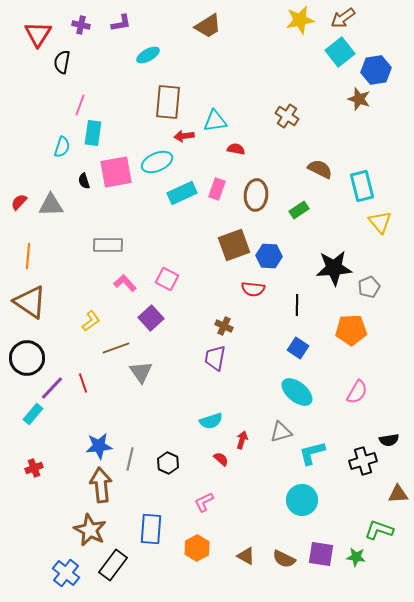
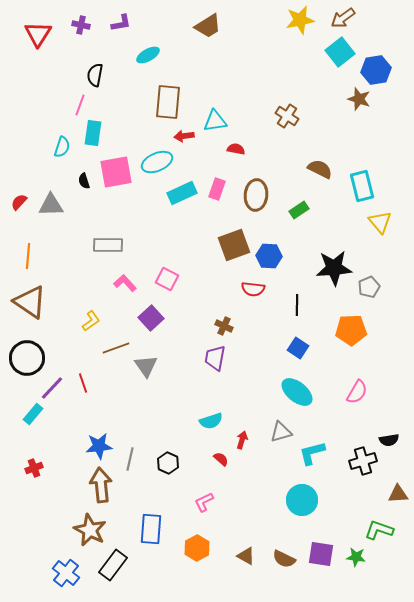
black semicircle at (62, 62): moved 33 px right, 13 px down
gray triangle at (141, 372): moved 5 px right, 6 px up
